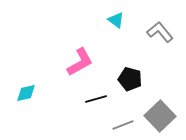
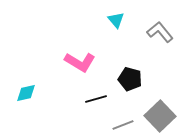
cyan triangle: rotated 12 degrees clockwise
pink L-shape: rotated 60 degrees clockwise
